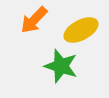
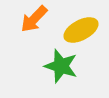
orange arrow: moved 1 px up
